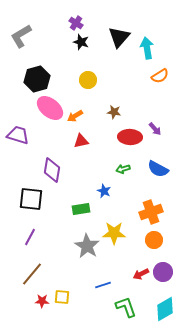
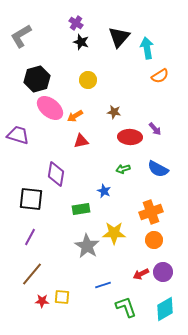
purple diamond: moved 4 px right, 4 px down
